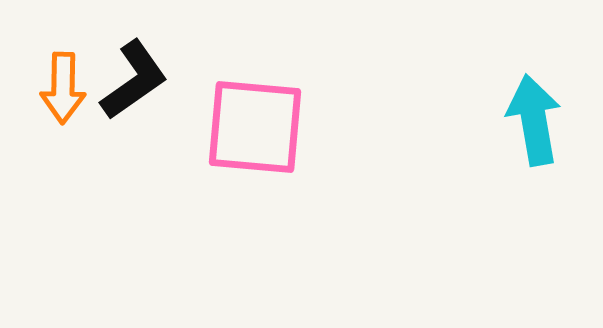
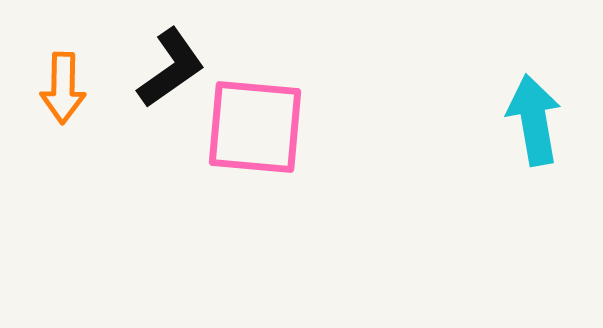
black L-shape: moved 37 px right, 12 px up
